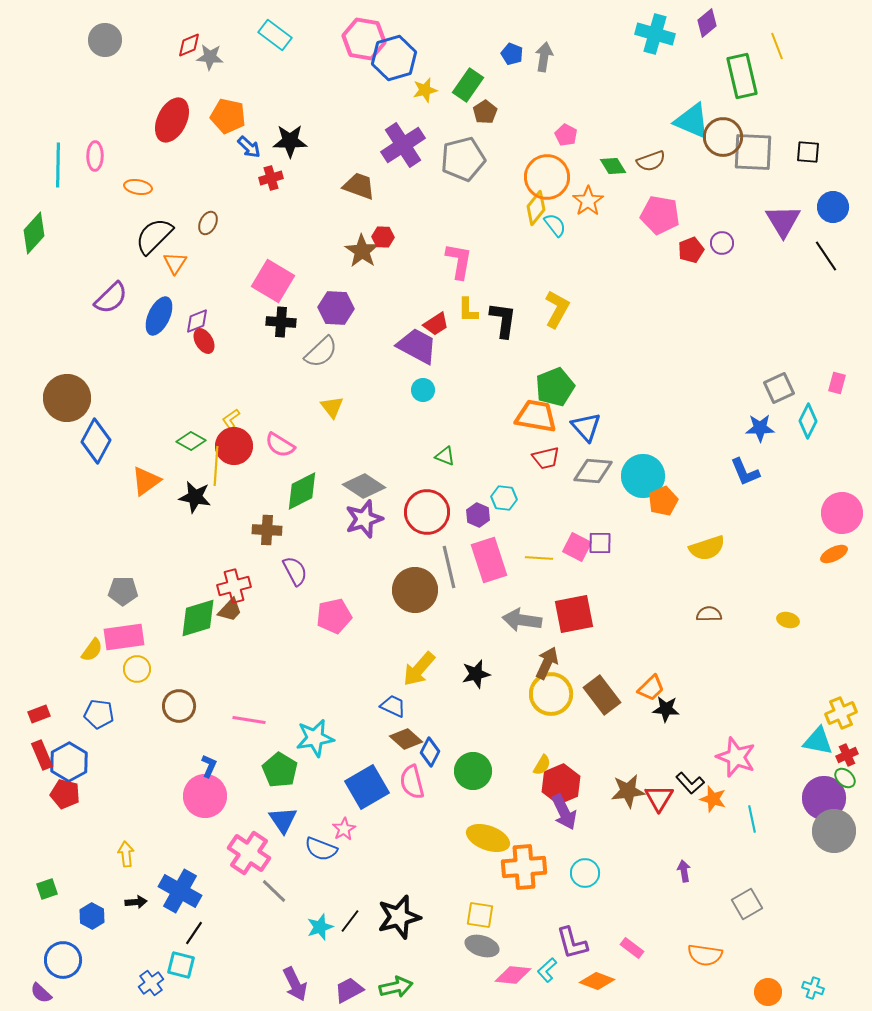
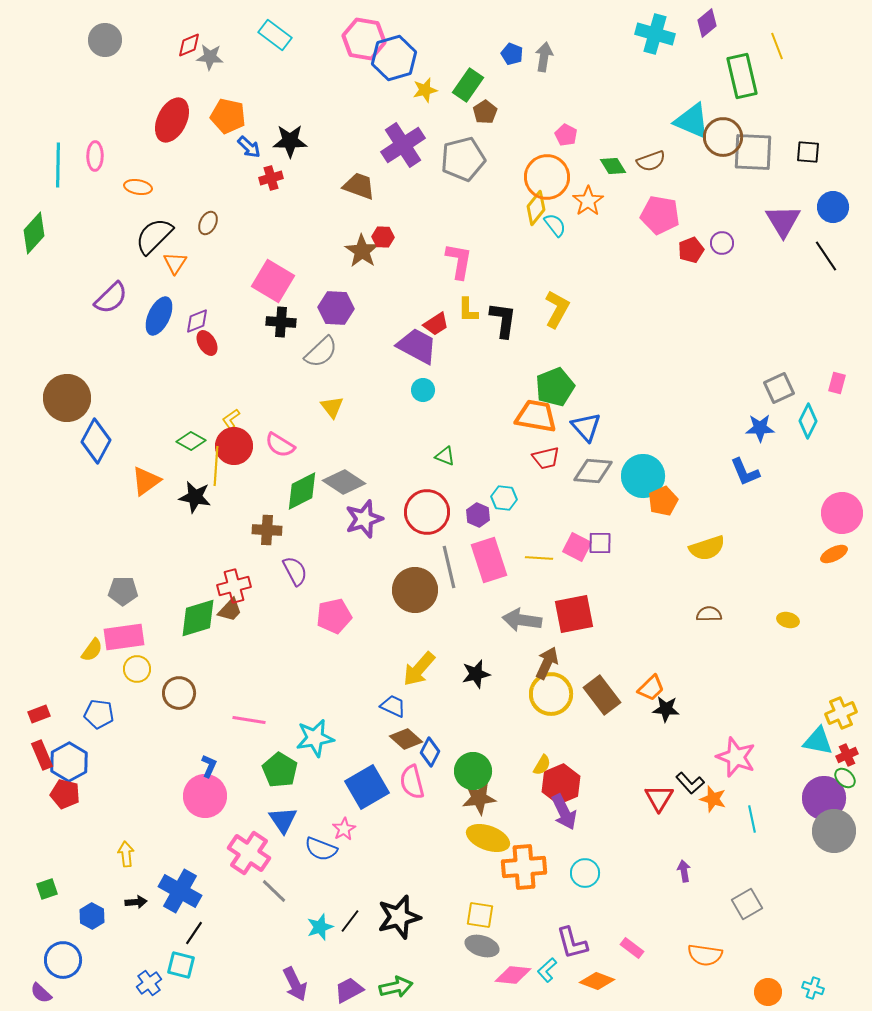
red ellipse at (204, 341): moved 3 px right, 2 px down
gray diamond at (364, 486): moved 20 px left, 4 px up
brown circle at (179, 706): moved 13 px up
brown star at (628, 791): moved 149 px left, 7 px down
blue cross at (151, 983): moved 2 px left
